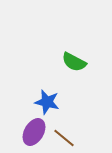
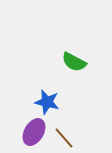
brown line: rotated 10 degrees clockwise
